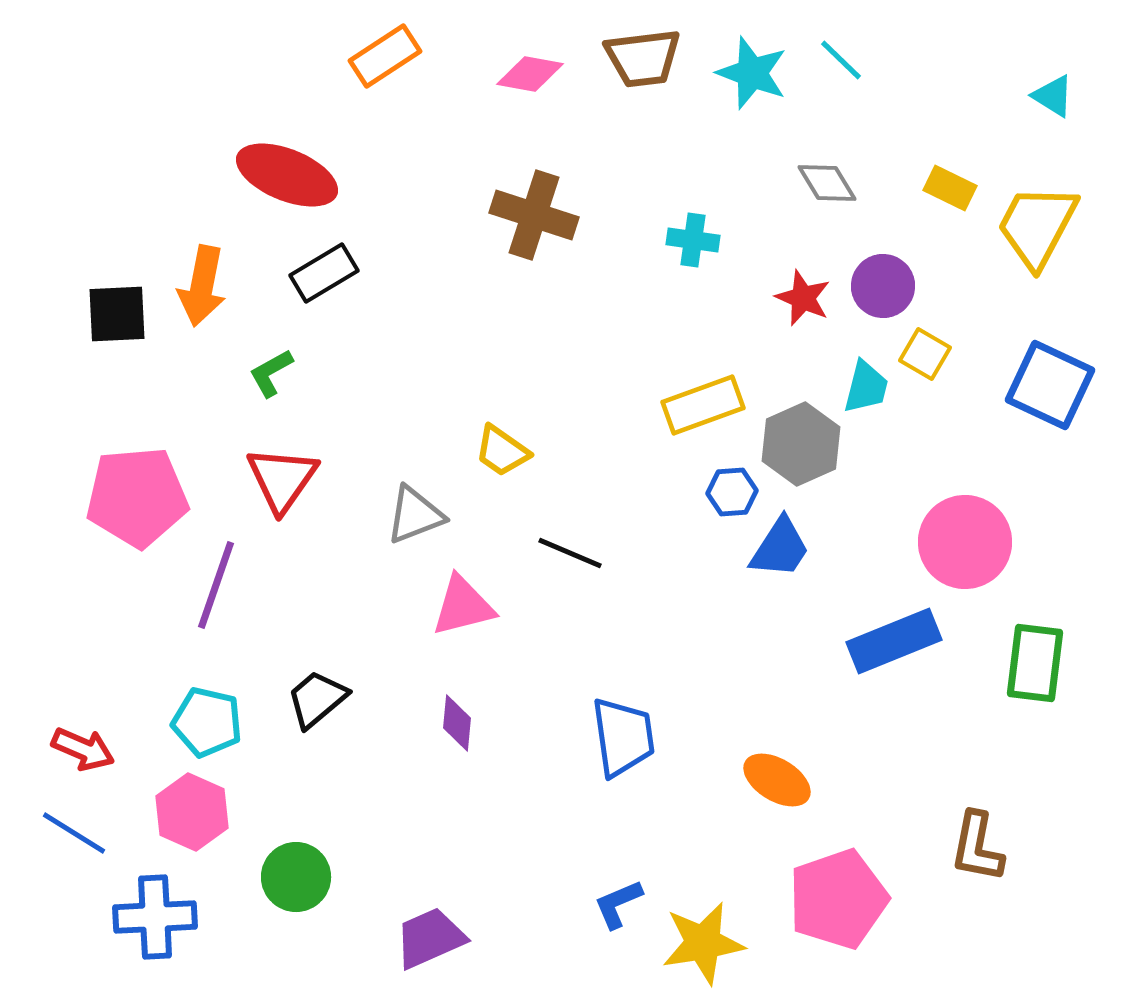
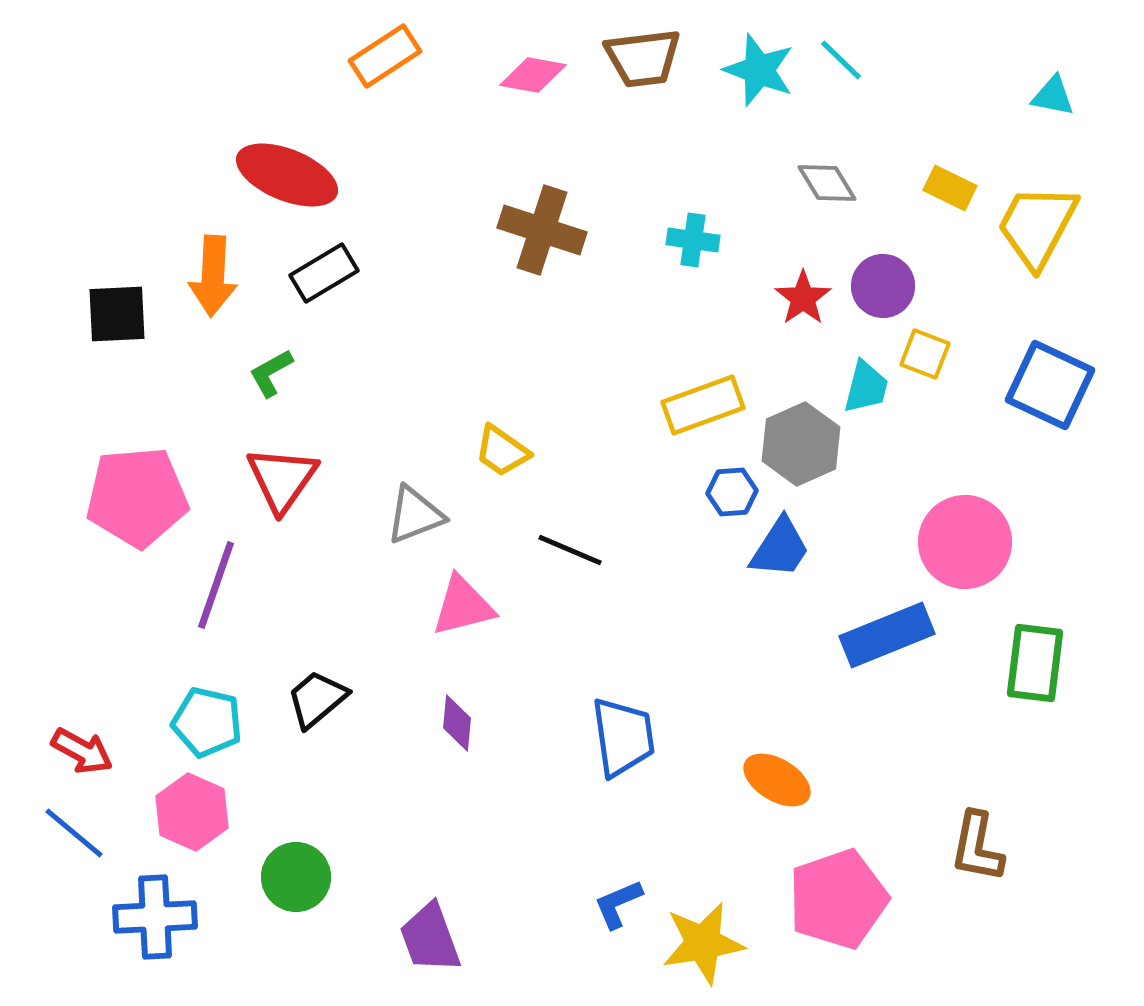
cyan star at (752, 73): moved 7 px right, 3 px up
pink diamond at (530, 74): moved 3 px right, 1 px down
cyan triangle at (1053, 96): rotated 21 degrees counterclockwise
brown cross at (534, 215): moved 8 px right, 15 px down
orange arrow at (202, 286): moved 11 px right, 10 px up; rotated 8 degrees counterclockwise
red star at (803, 298): rotated 14 degrees clockwise
yellow square at (925, 354): rotated 9 degrees counterclockwise
black line at (570, 553): moved 3 px up
blue rectangle at (894, 641): moved 7 px left, 6 px up
red arrow at (83, 749): moved 1 px left, 2 px down; rotated 6 degrees clockwise
blue line at (74, 833): rotated 8 degrees clockwise
purple trapezoid at (430, 938): rotated 86 degrees counterclockwise
